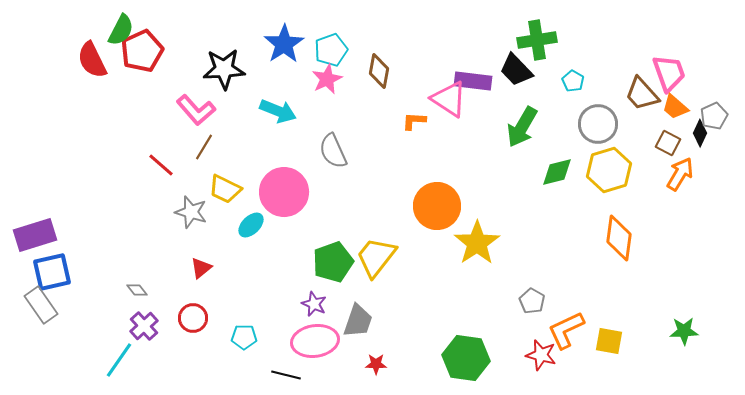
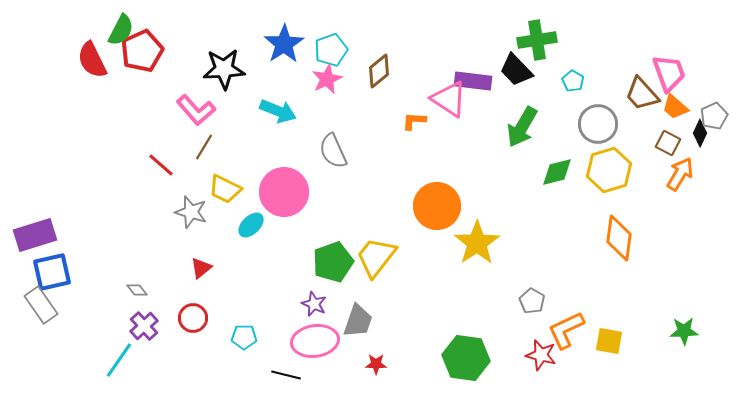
brown diamond at (379, 71): rotated 40 degrees clockwise
